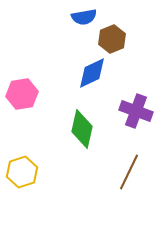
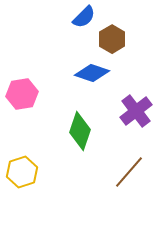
blue semicircle: rotated 35 degrees counterclockwise
brown hexagon: rotated 8 degrees counterclockwise
blue diamond: rotated 44 degrees clockwise
purple cross: rotated 32 degrees clockwise
green diamond: moved 2 px left, 2 px down; rotated 6 degrees clockwise
brown line: rotated 15 degrees clockwise
